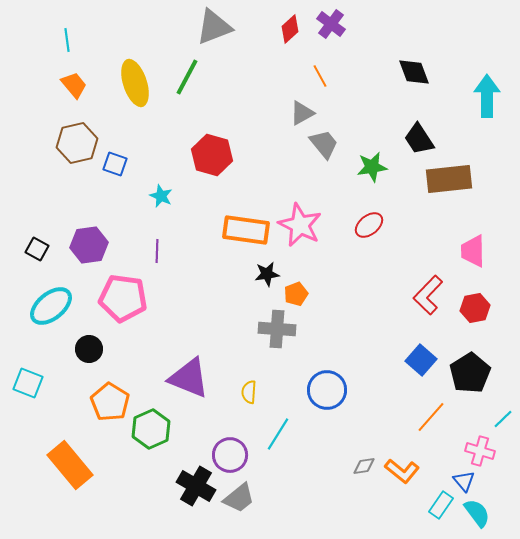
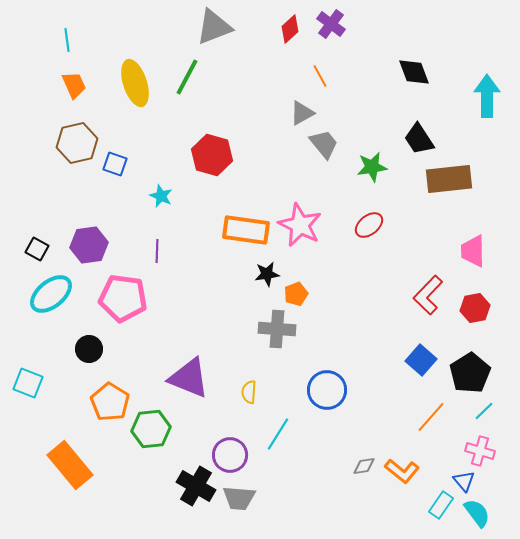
orange trapezoid at (74, 85): rotated 16 degrees clockwise
cyan ellipse at (51, 306): moved 12 px up
cyan line at (503, 419): moved 19 px left, 8 px up
green hexagon at (151, 429): rotated 18 degrees clockwise
gray trapezoid at (239, 498): rotated 44 degrees clockwise
